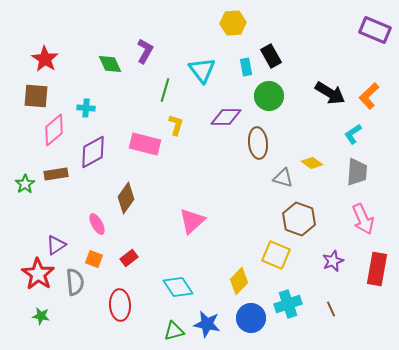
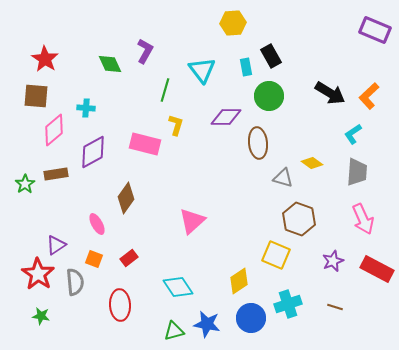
red rectangle at (377, 269): rotated 72 degrees counterclockwise
yellow diamond at (239, 281): rotated 12 degrees clockwise
brown line at (331, 309): moved 4 px right, 2 px up; rotated 49 degrees counterclockwise
